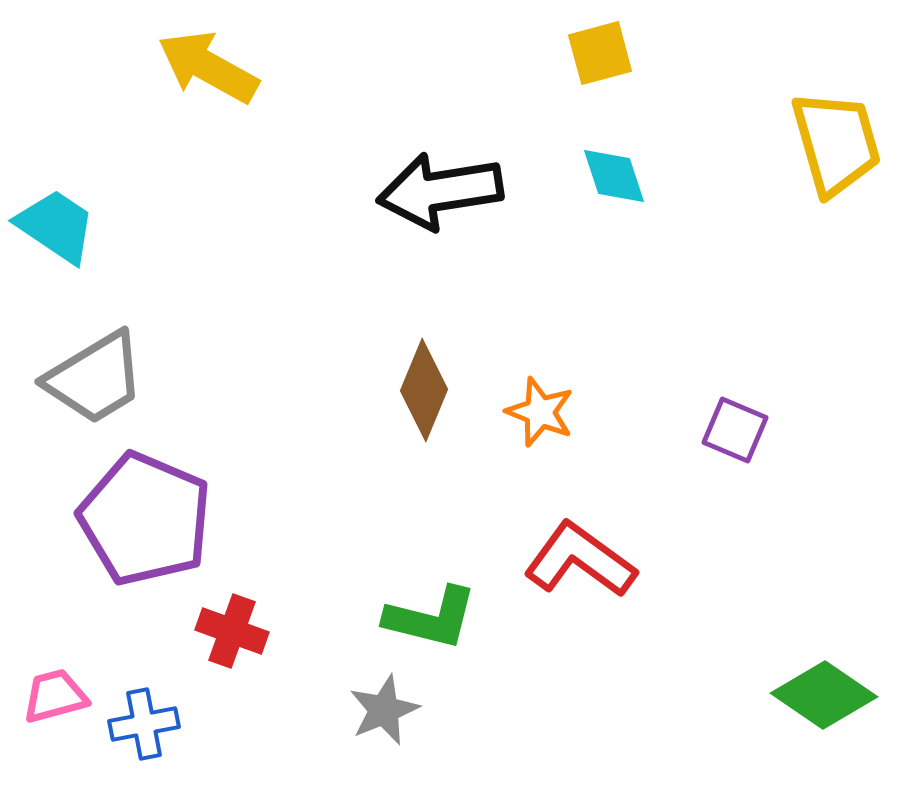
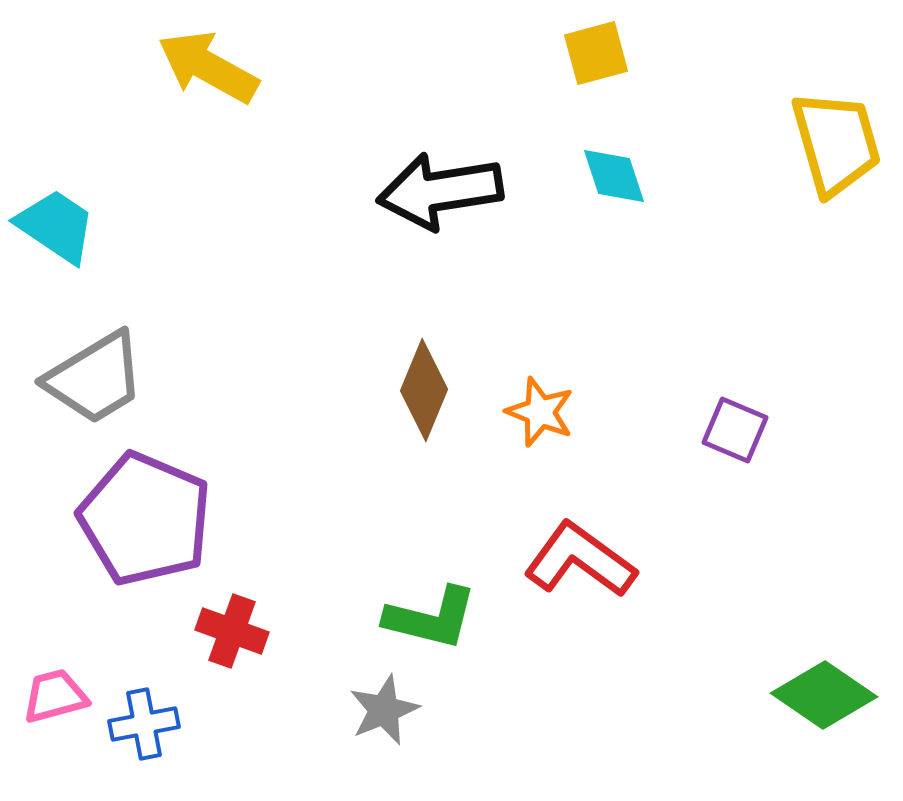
yellow square: moved 4 px left
